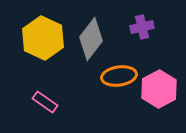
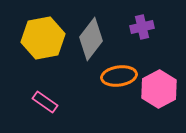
yellow hexagon: rotated 24 degrees clockwise
